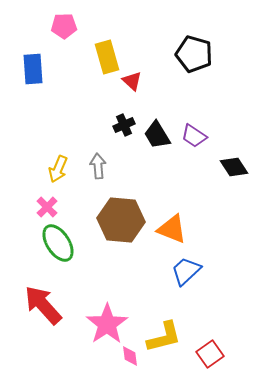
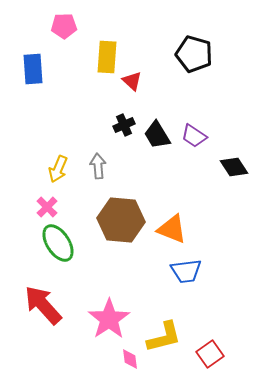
yellow rectangle: rotated 20 degrees clockwise
blue trapezoid: rotated 144 degrees counterclockwise
pink star: moved 2 px right, 5 px up
pink diamond: moved 3 px down
